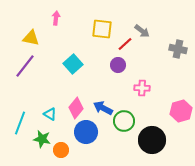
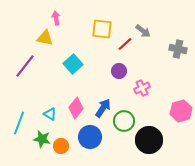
pink arrow: rotated 16 degrees counterclockwise
gray arrow: moved 1 px right
yellow triangle: moved 14 px right
purple circle: moved 1 px right, 6 px down
pink cross: rotated 28 degrees counterclockwise
blue arrow: rotated 96 degrees clockwise
cyan line: moved 1 px left
blue circle: moved 4 px right, 5 px down
black circle: moved 3 px left
orange circle: moved 4 px up
